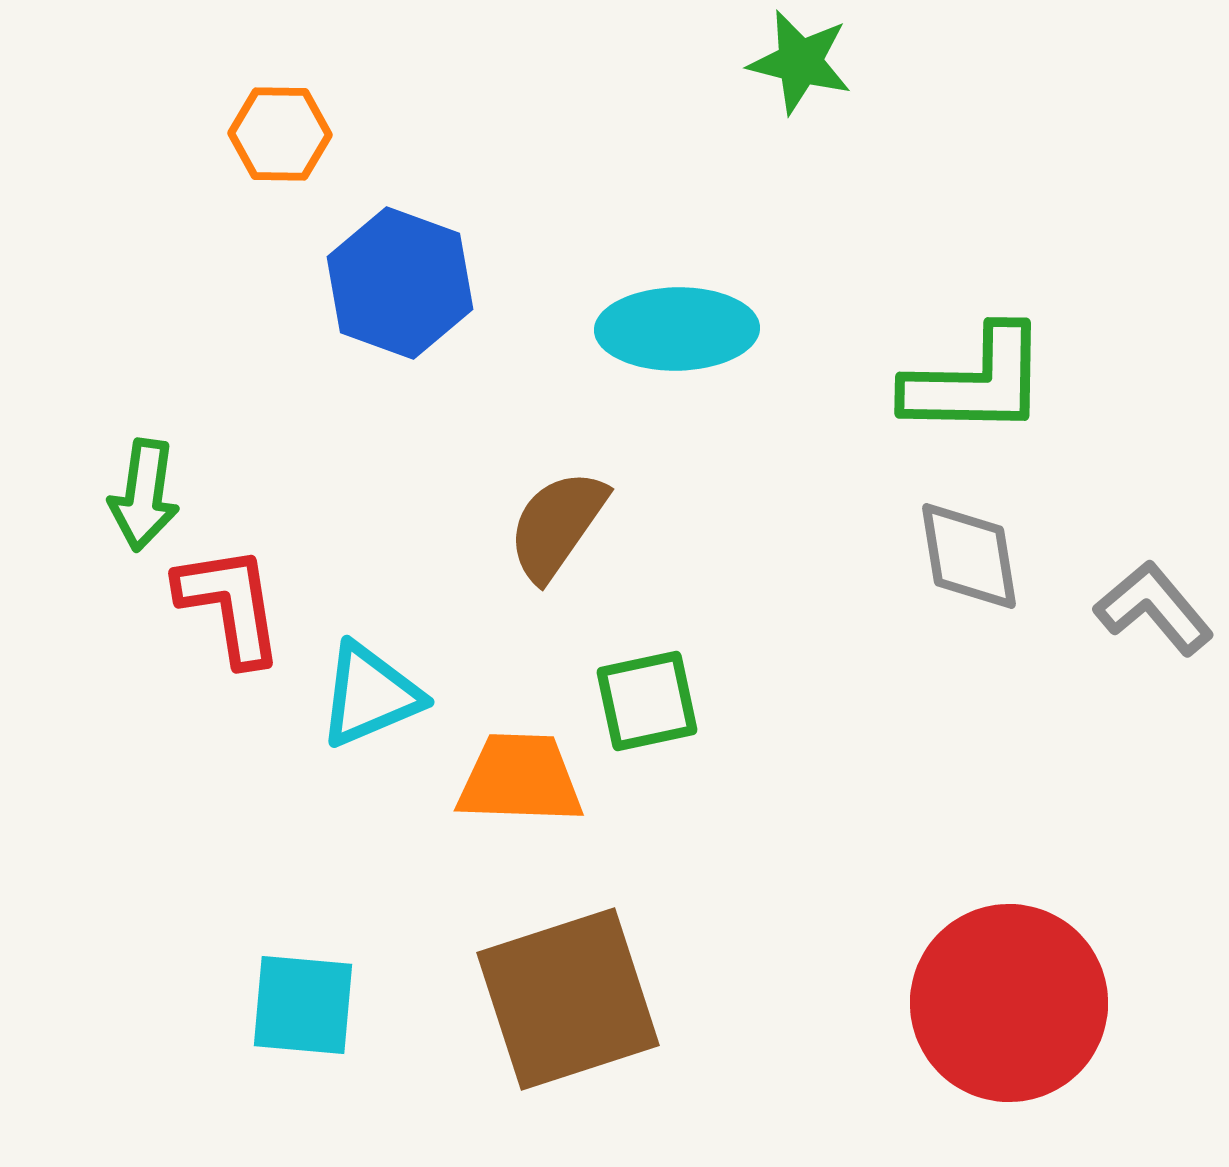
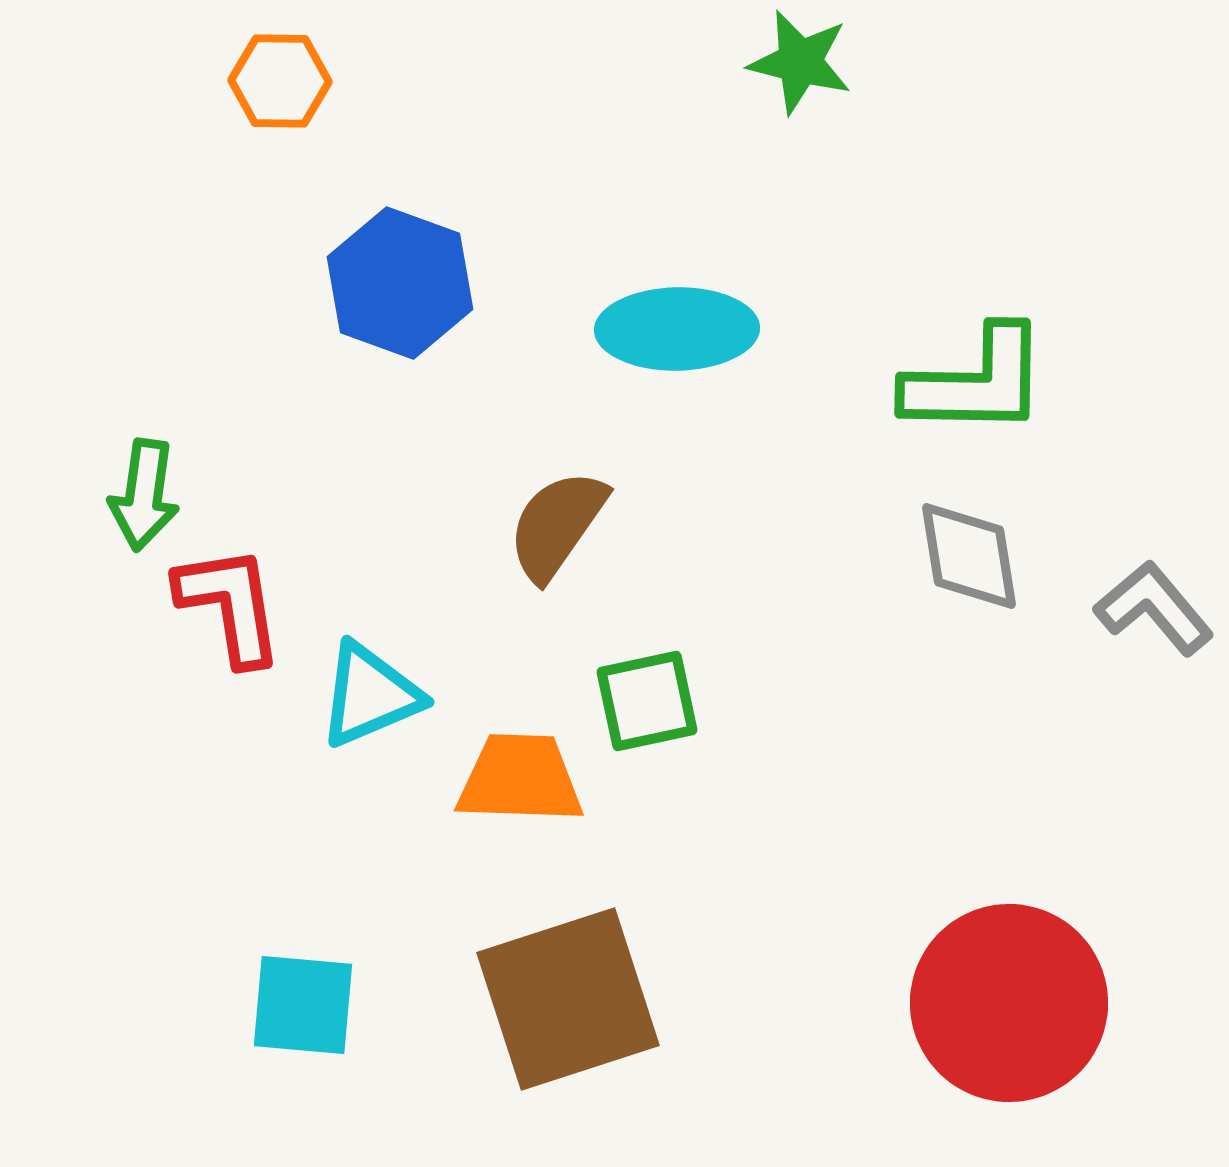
orange hexagon: moved 53 px up
